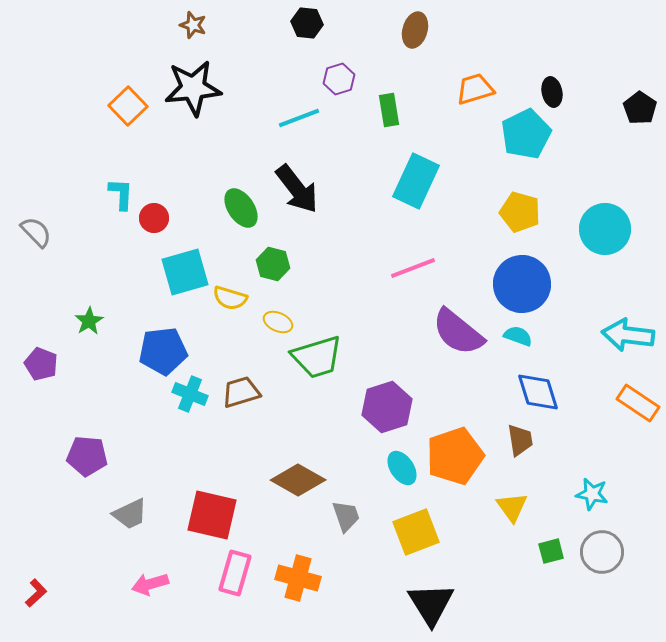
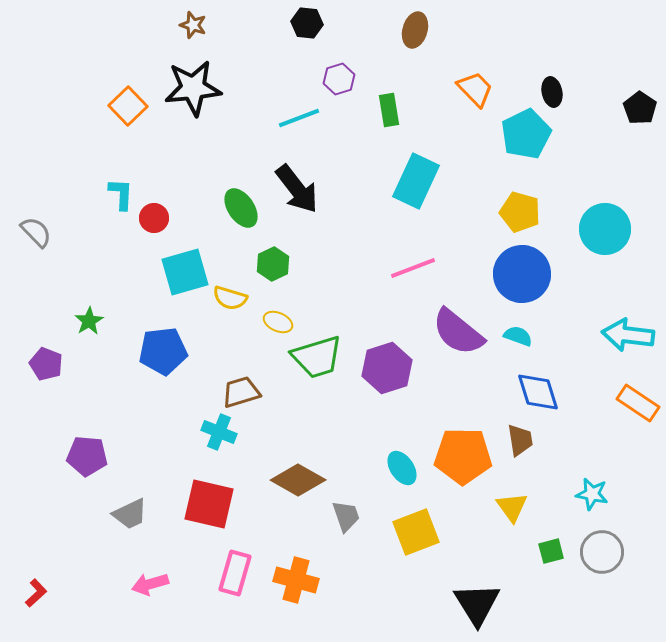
orange trapezoid at (475, 89): rotated 63 degrees clockwise
green hexagon at (273, 264): rotated 20 degrees clockwise
blue circle at (522, 284): moved 10 px up
purple pentagon at (41, 364): moved 5 px right
cyan cross at (190, 394): moved 29 px right, 38 px down
purple hexagon at (387, 407): moved 39 px up
orange pentagon at (455, 456): moved 8 px right; rotated 20 degrees clockwise
red square at (212, 515): moved 3 px left, 11 px up
orange cross at (298, 578): moved 2 px left, 2 px down
black triangle at (431, 604): moved 46 px right
